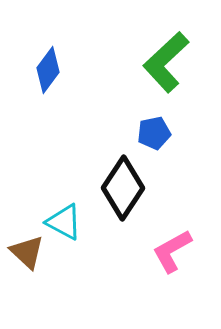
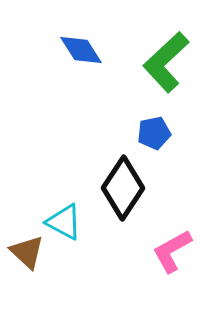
blue diamond: moved 33 px right, 20 px up; rotated 69 degrees counterclockwise
